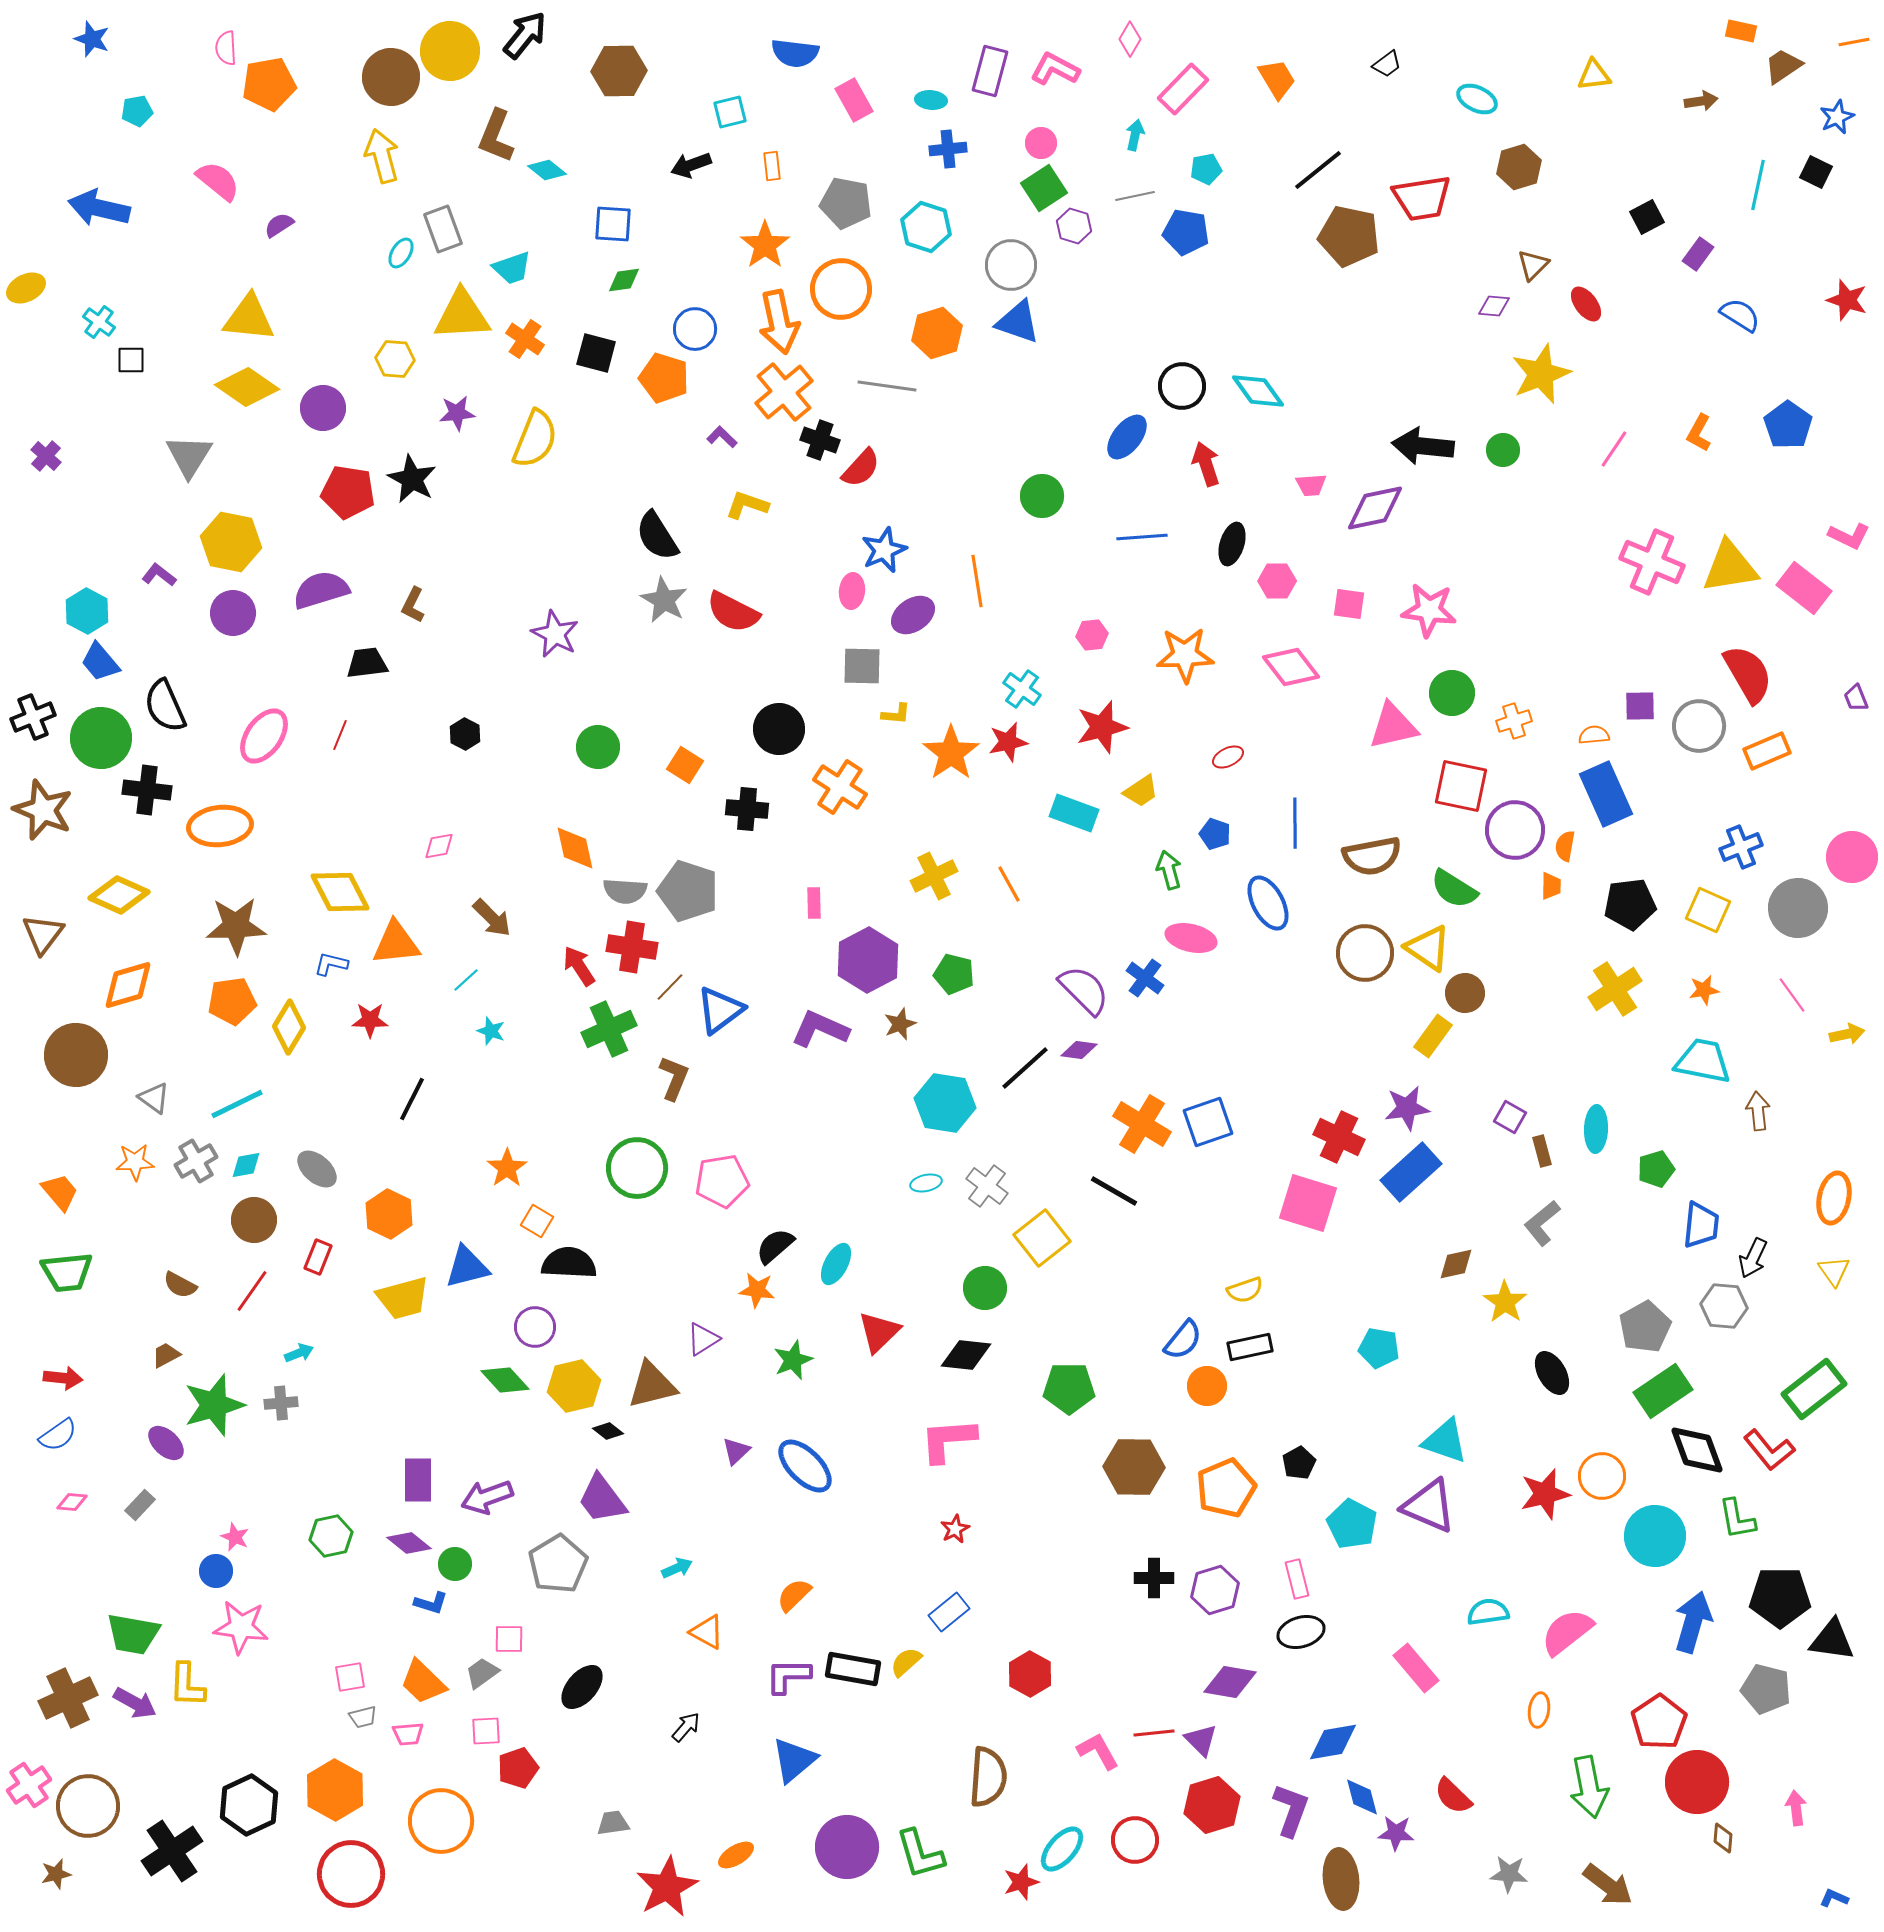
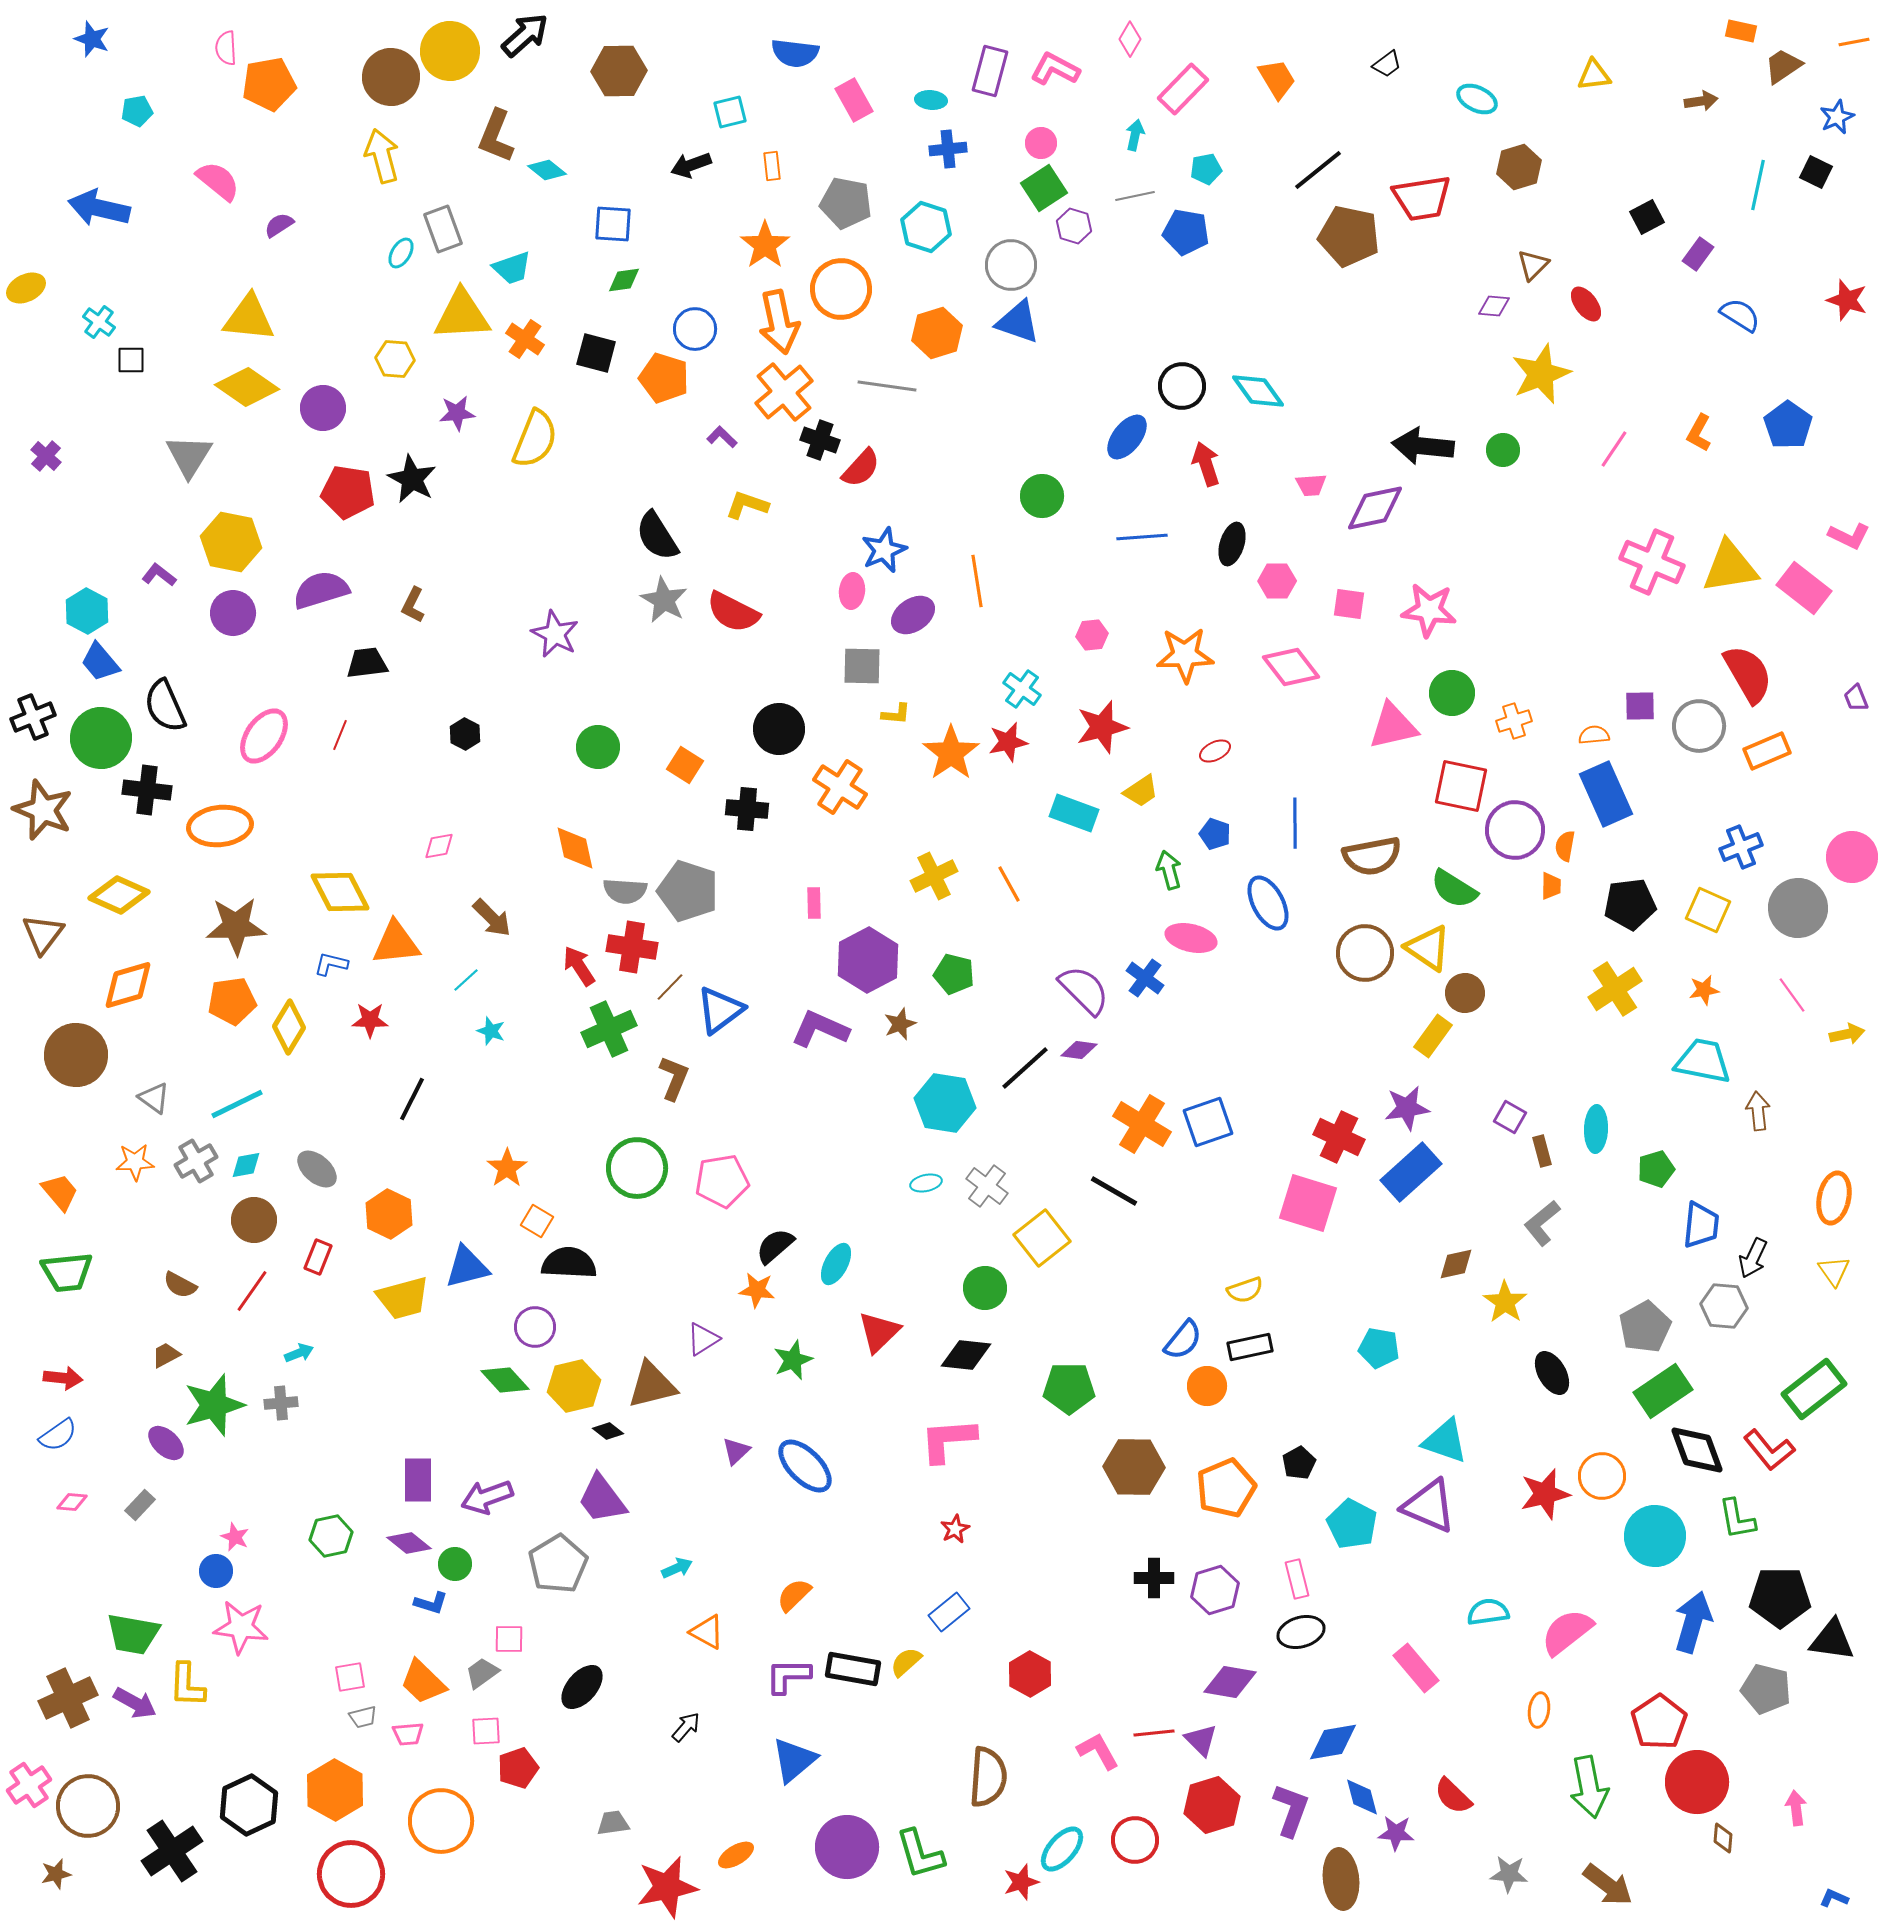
black arrow at (525, 35): rotated 9 degrees clockwise
red ellipse at (1228, 757): moved 13 px left, 6 px up
red star at (667, 1887): rotated 16 degrees clockwise
